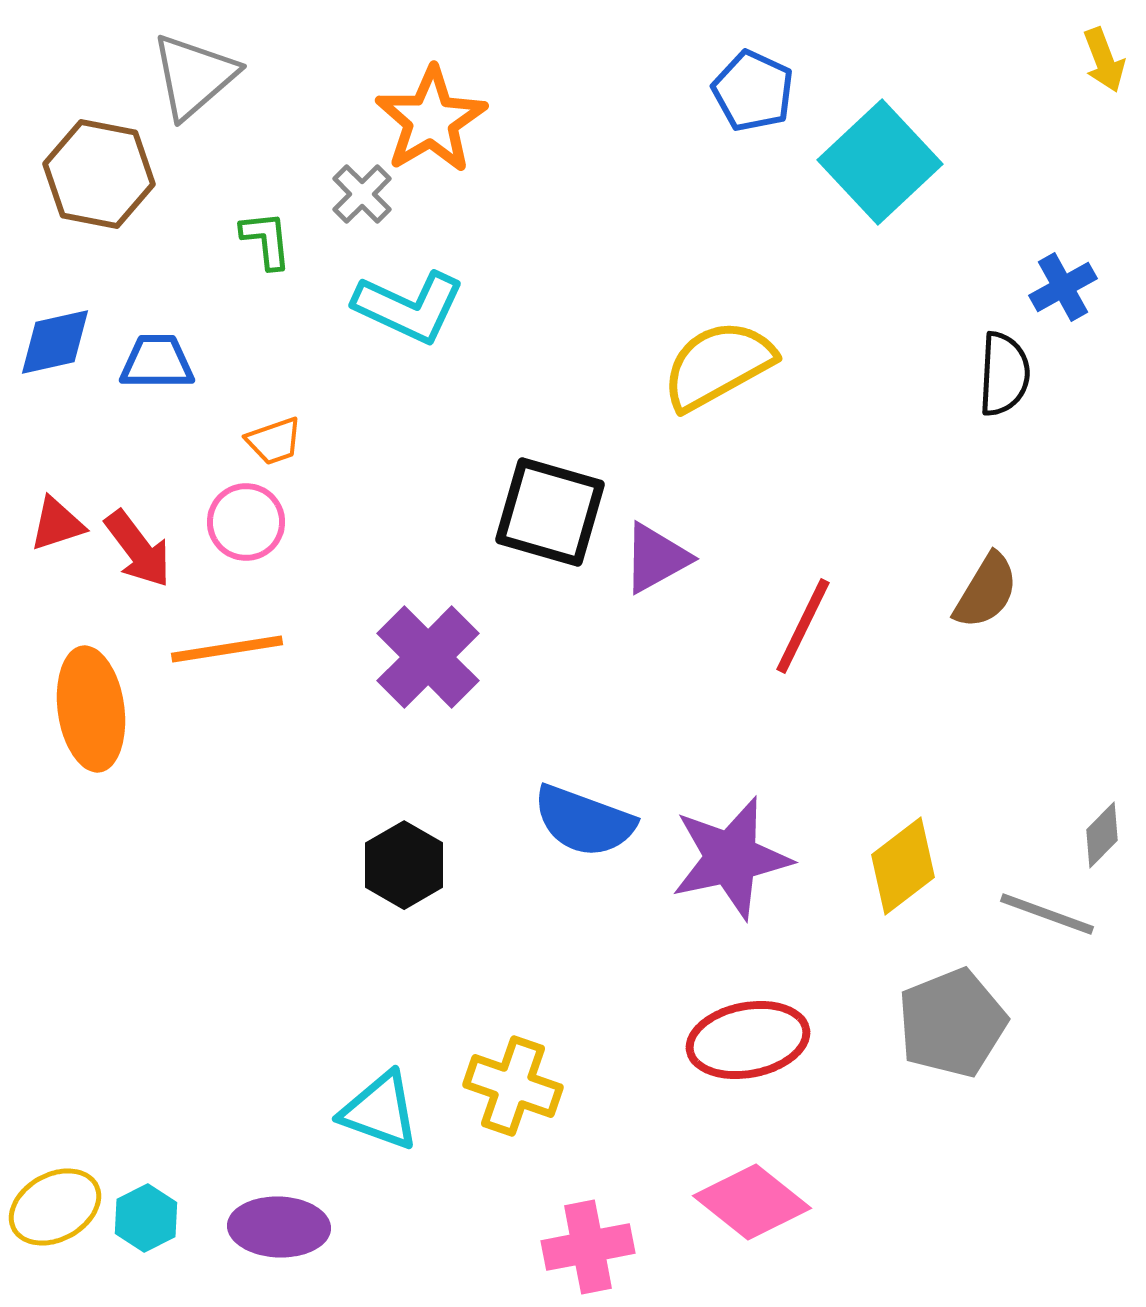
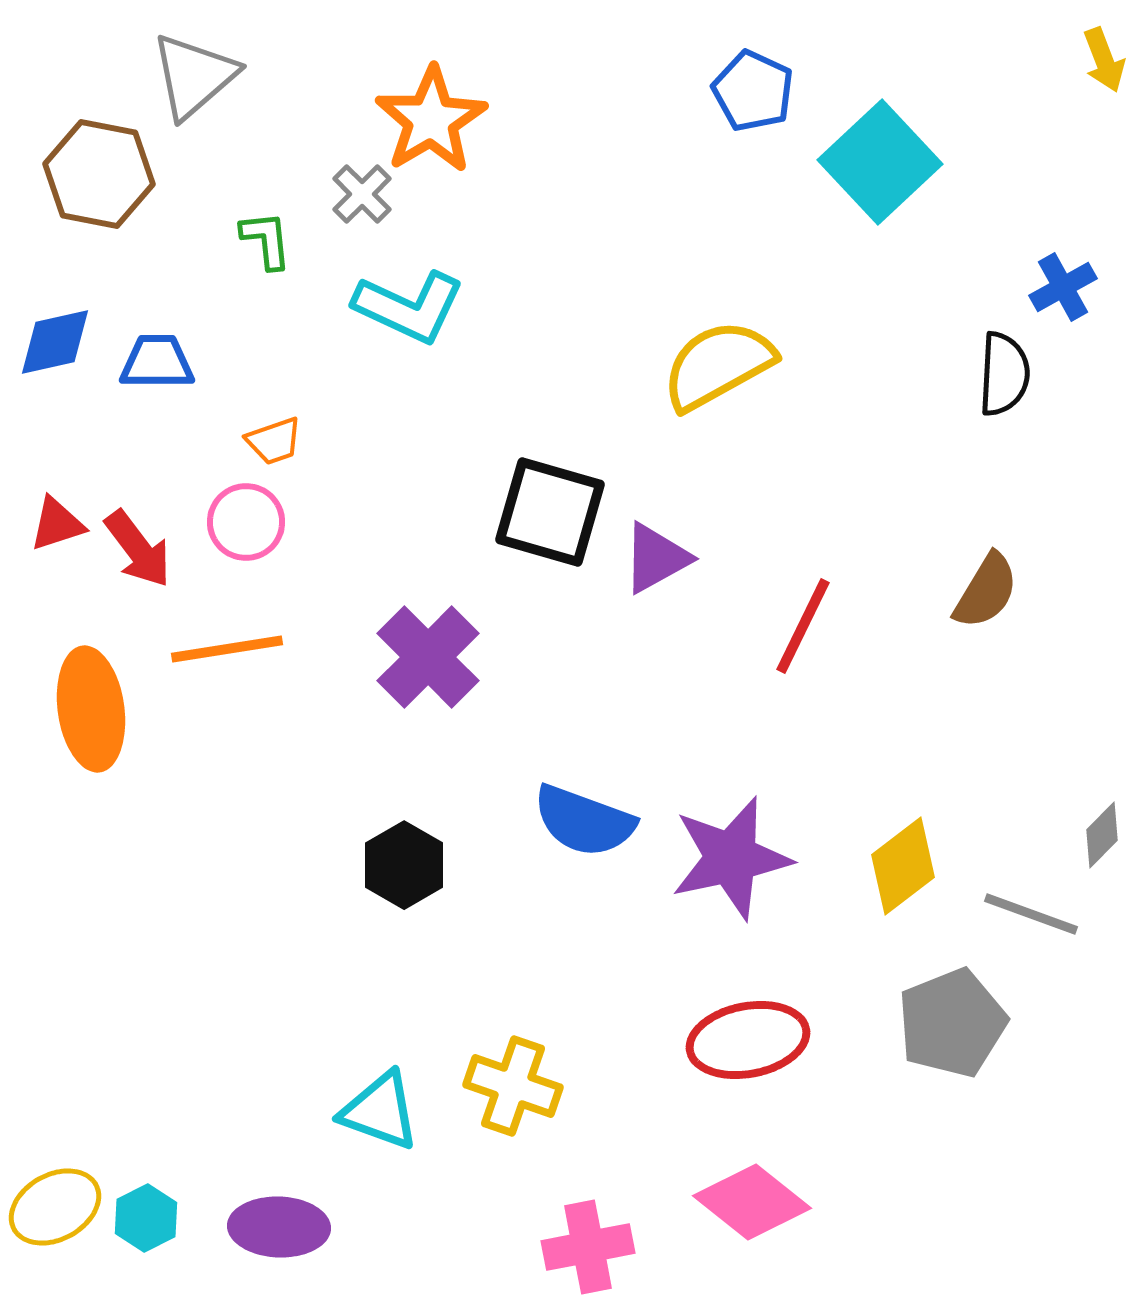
gray line: moved 16 px left
